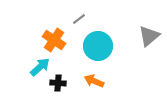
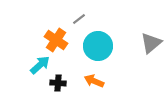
gray triangle: moved 2 px right, 7 px down
orange cross: moved 2 px right
cyan arrow: moved 2 px up
